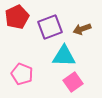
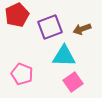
red pentagon: moved 2 px up
